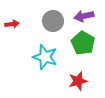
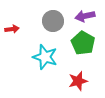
purple arrow: moved 1 px right
red arrow: moved 5 px down
